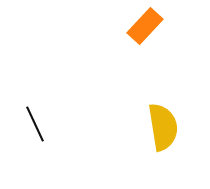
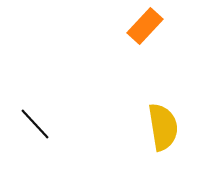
black line: rotated 18 degrees counterclockwise
